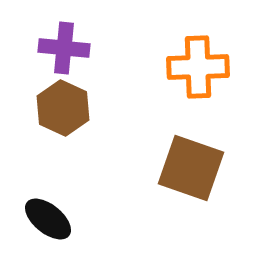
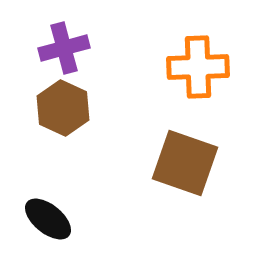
purple cross: rotated 21 degrees counterclockwise
brown square: moved 6 px left, 5 px up
